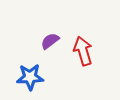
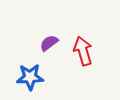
purple semicircle: moved 1 px left, 2 px down
